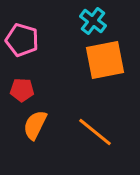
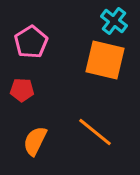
cyan cross: moved 21 px right
pink pentagon: moved 9 px right, 2 px down; rotated 24 degrees clockwise
orange square: rotated 24 degrees clockwise
orange semicircle: moved 16 px down
